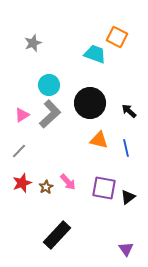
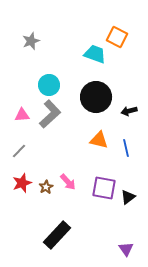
gray star: moved 2 px left, 2 px up
black circle: moved 6 px right, 6 px up
black arrow: rotated 56 degrees counterclockwise
pink triangle: rotated 28 degrees clockwise
